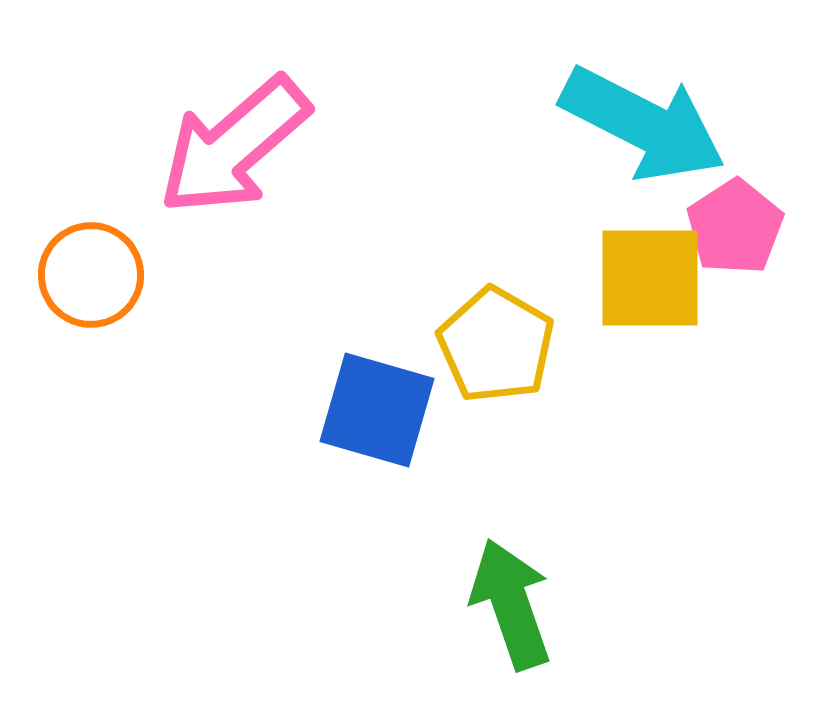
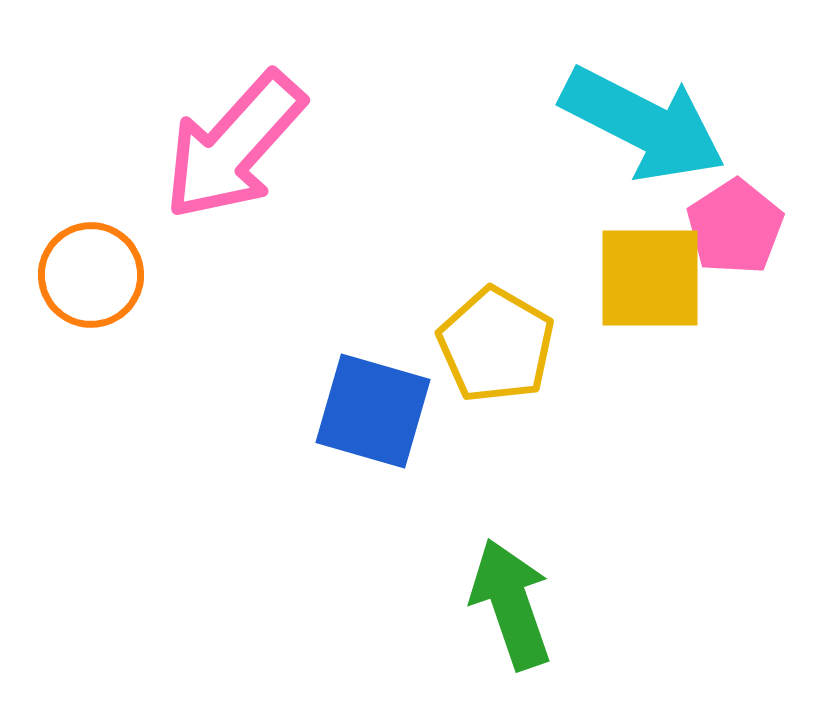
pink arrow: rotated 7 degrees counterclockwise
blue square: moved 4 px left, 1 px down
